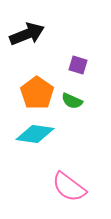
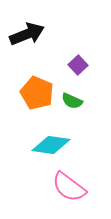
purple square: rotated 30 degrees clockwise
orange pentagon: rotated 12 degrees counterclockwise
cyan diamond: moved 16 px right, 11 px down
